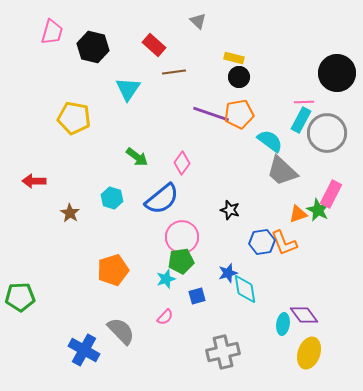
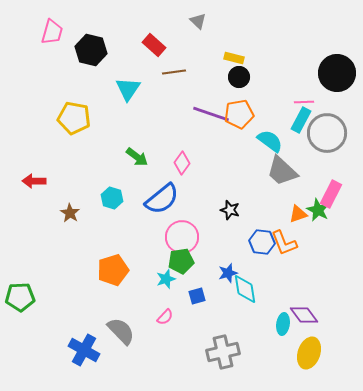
black hexagon at (93, 47): moved 2 px left, 3 px down
blue hexagon at (262, 242): rotated 15 degrees clockwise
